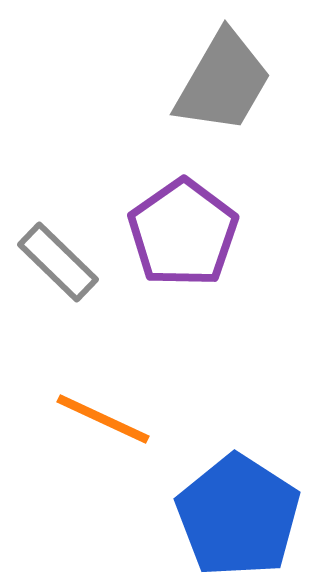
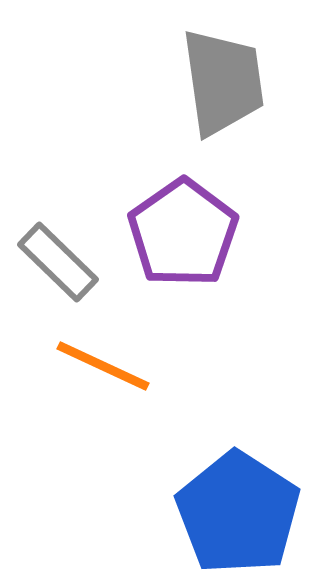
gray trapezoid: rotated 38 degrees counterclockwise
orange line: moved 53 px up
blue pentagon: moved 3 px up
